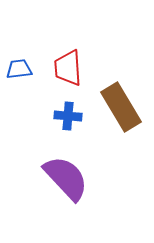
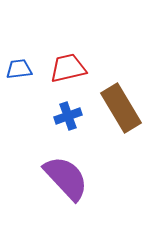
red trapezoid: rotated 81 degrees clockwise
brown rectangle: moved 1 px down
blue cross: rotated 24 degrees counterclockwise
